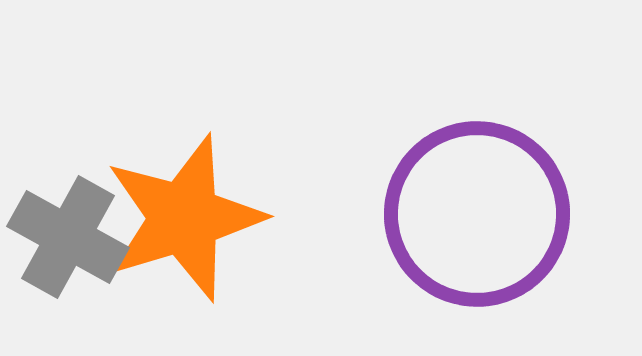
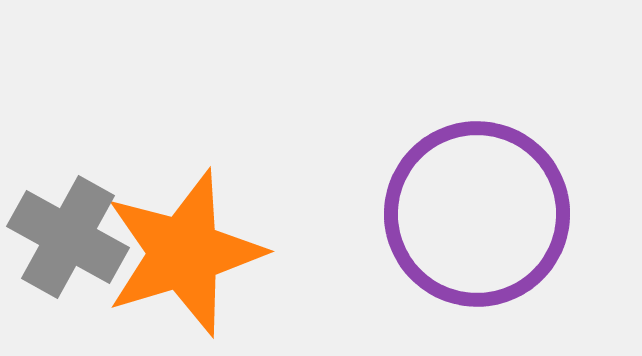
orange star: moved 35 px down
